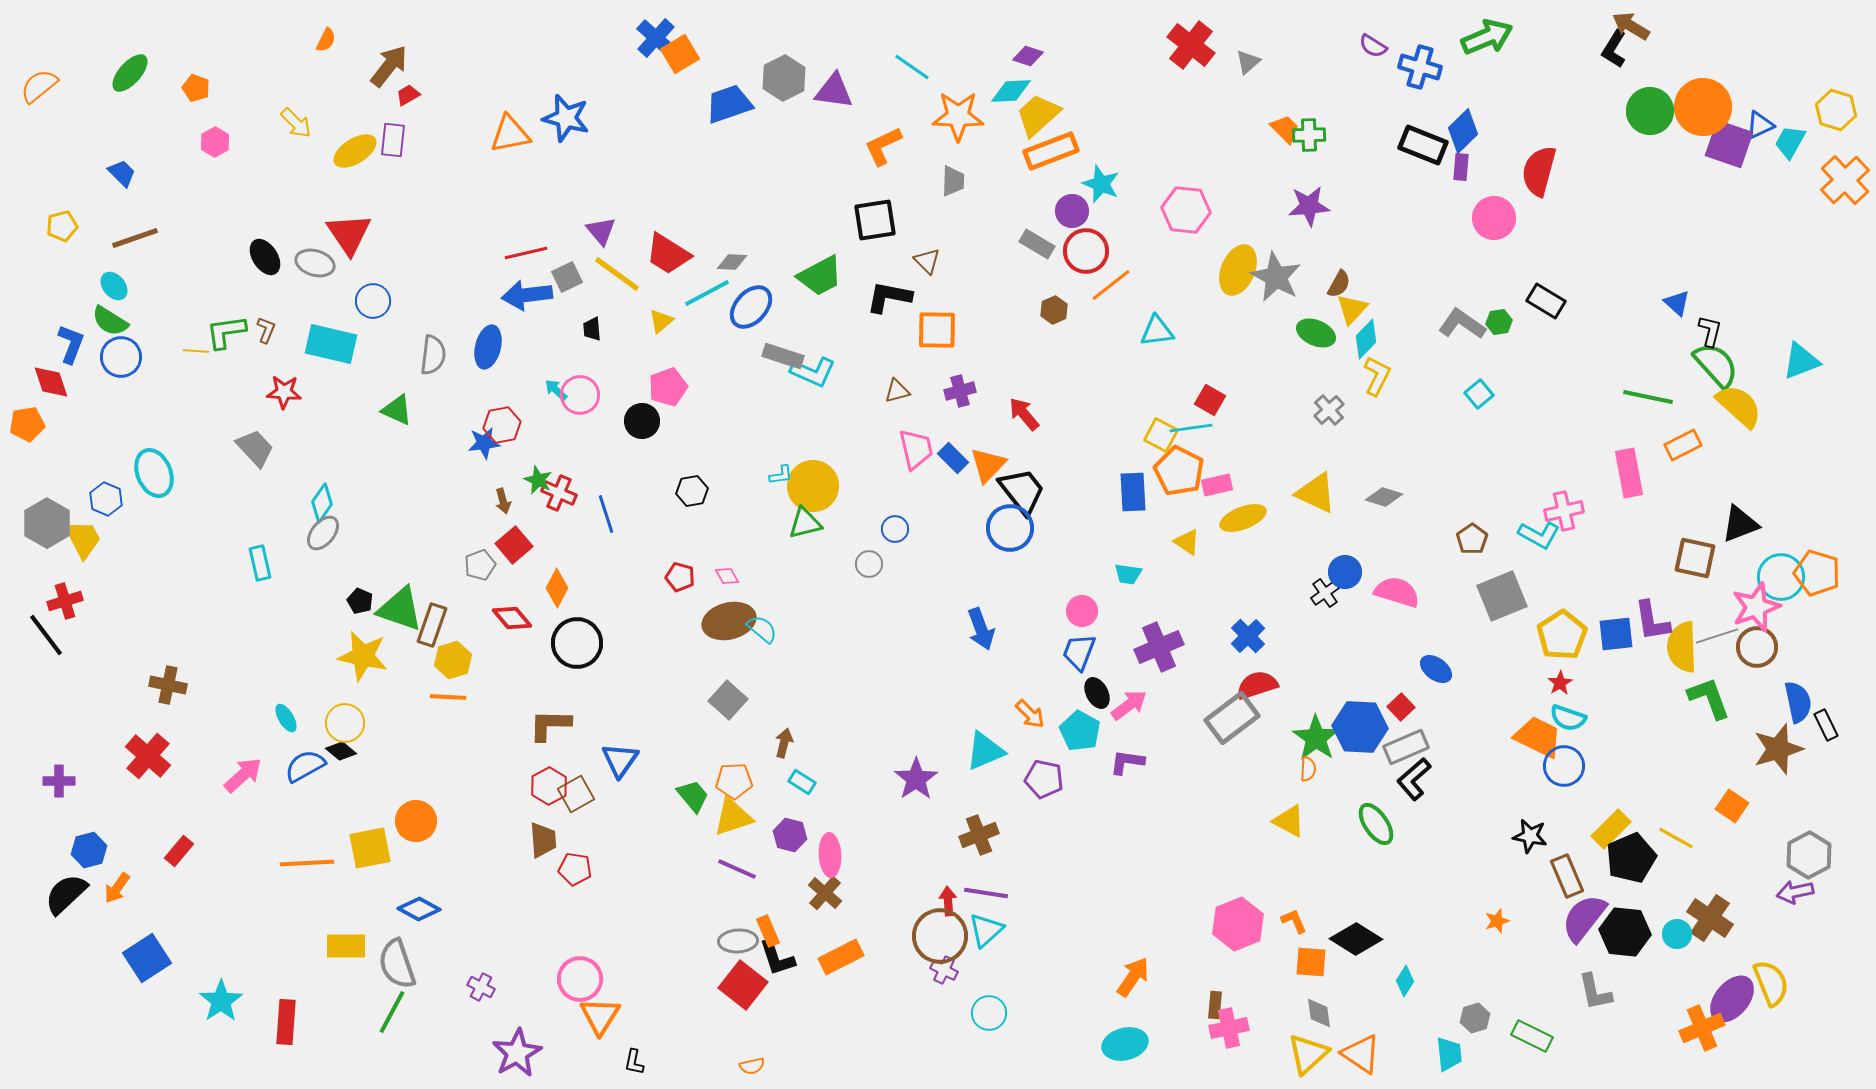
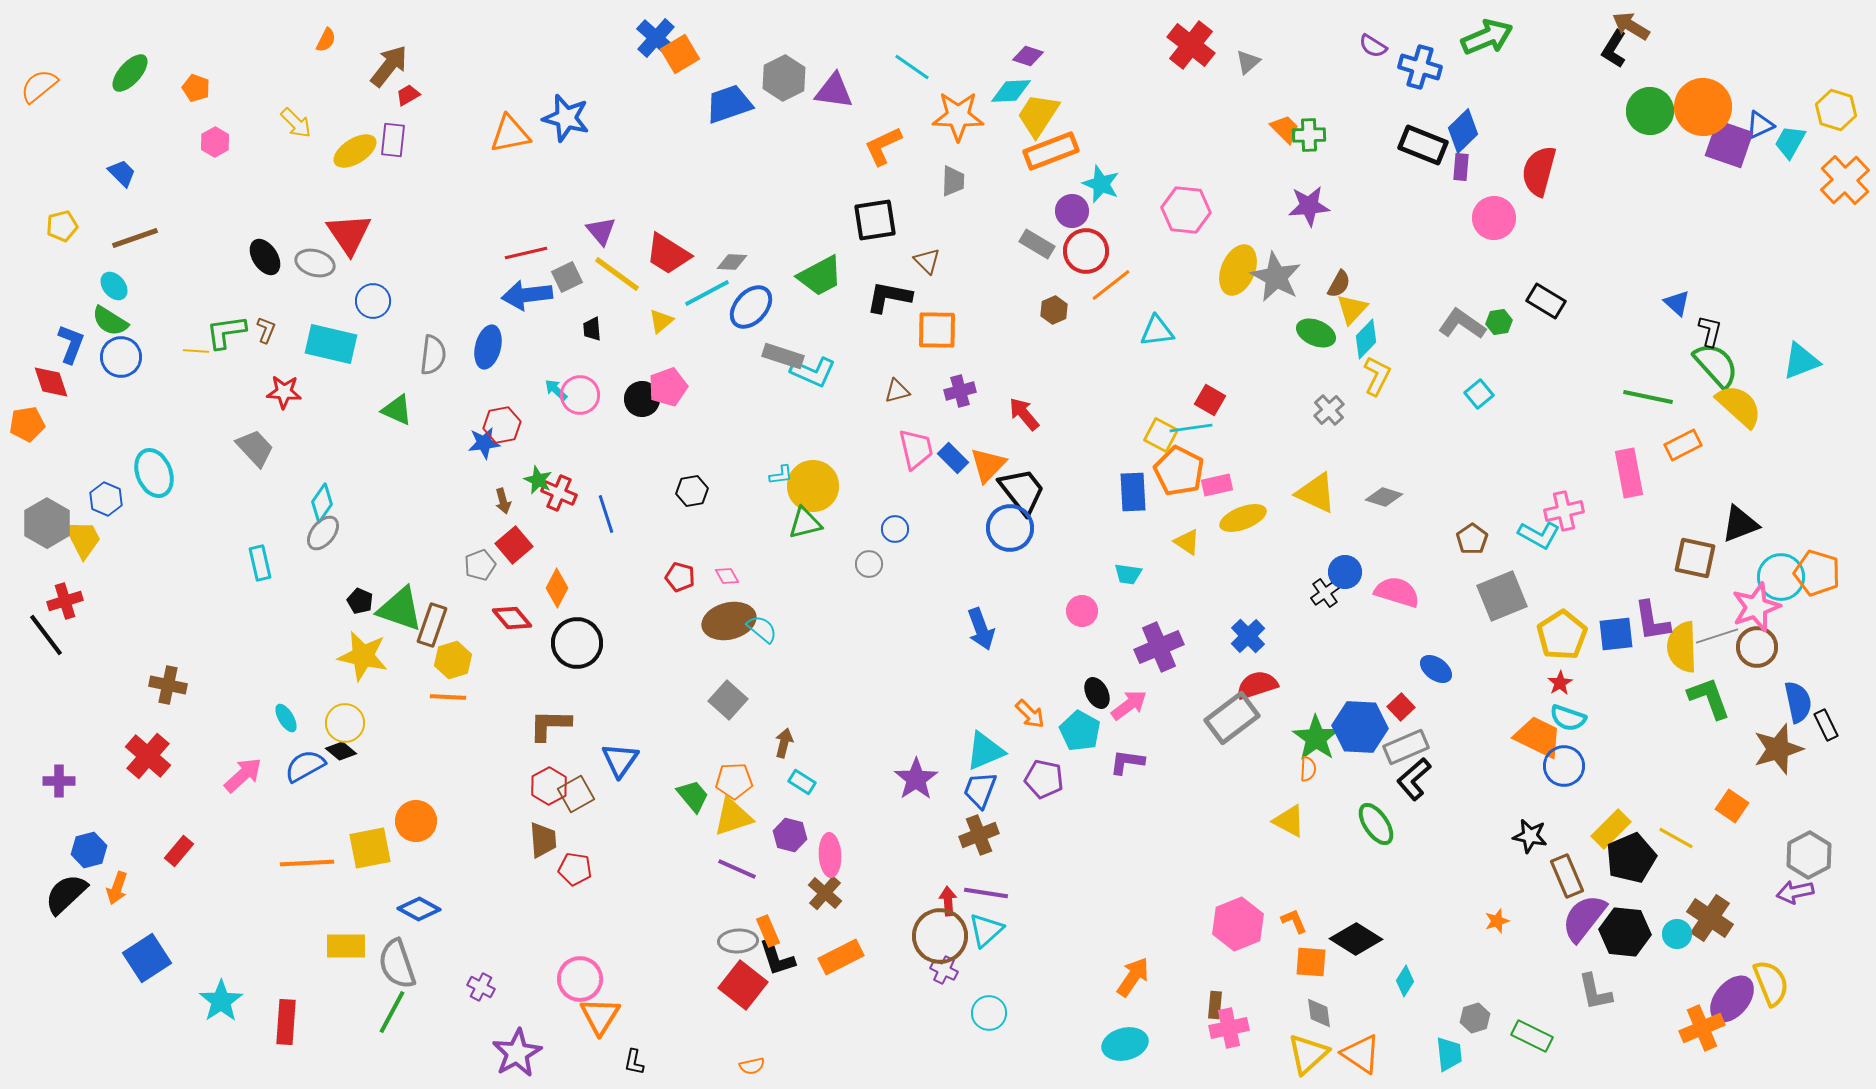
yellow trapezoid at (1038, 115): rotated 15 degrees counterclockwise
black circle at (642, 421): moved 22 px up
blue trapezoid at (1079, 652): moved 99 px left, 138 px down
orange arrow at (117, 888): rotated 16 degrees counterclockwise
